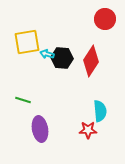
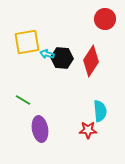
green line: rotated 14 degrees clockwise
